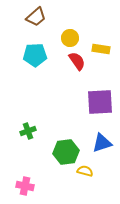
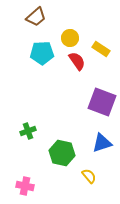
yellow rectangle: rotated 24 degrees clockwise
cyan pentagon: moved 7 px right, 2 px up
purple square: moved 2 px right; rotated 24 degrees clockwise
green hexagon: moved 4 px left, 1 px down; rotated 20 degrees clockwise
yellow semicircle: moved 4 px right, 5 px down; rotated 35 degrees clockwise
